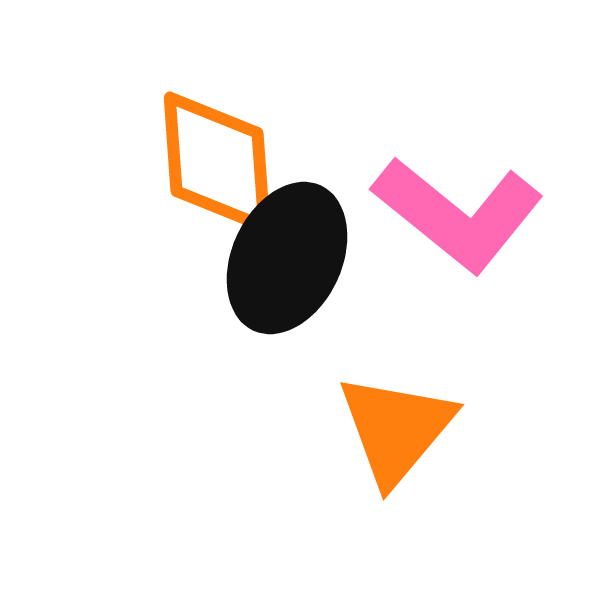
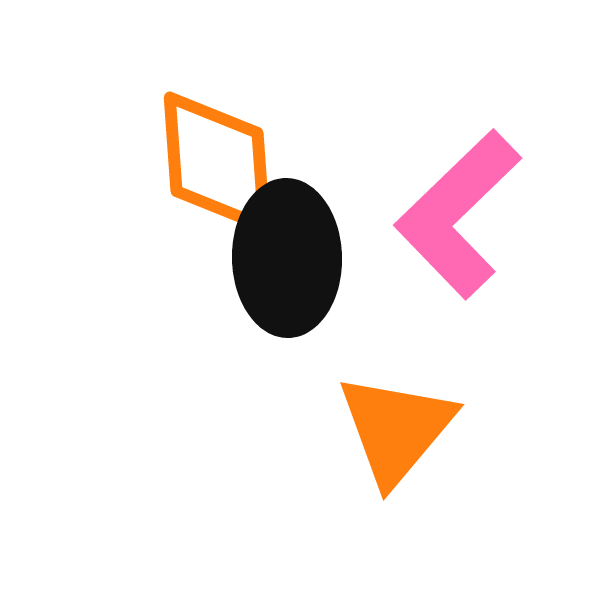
pink L-shape: rotated 97 degrees clockwise
black ellipse: rotated 26 degrees counterclockwise
